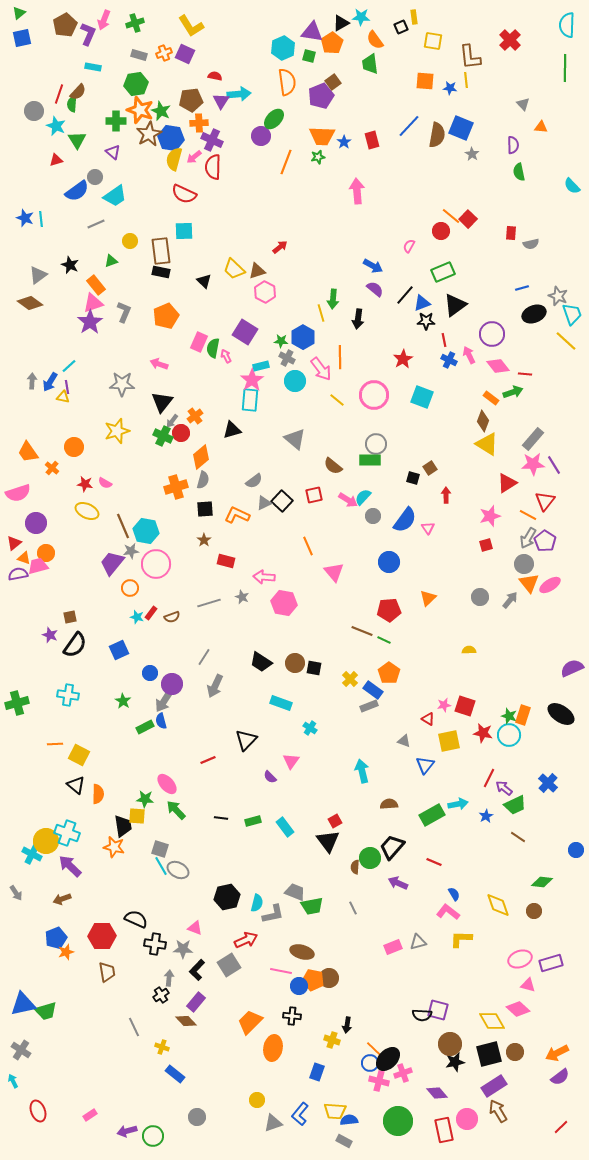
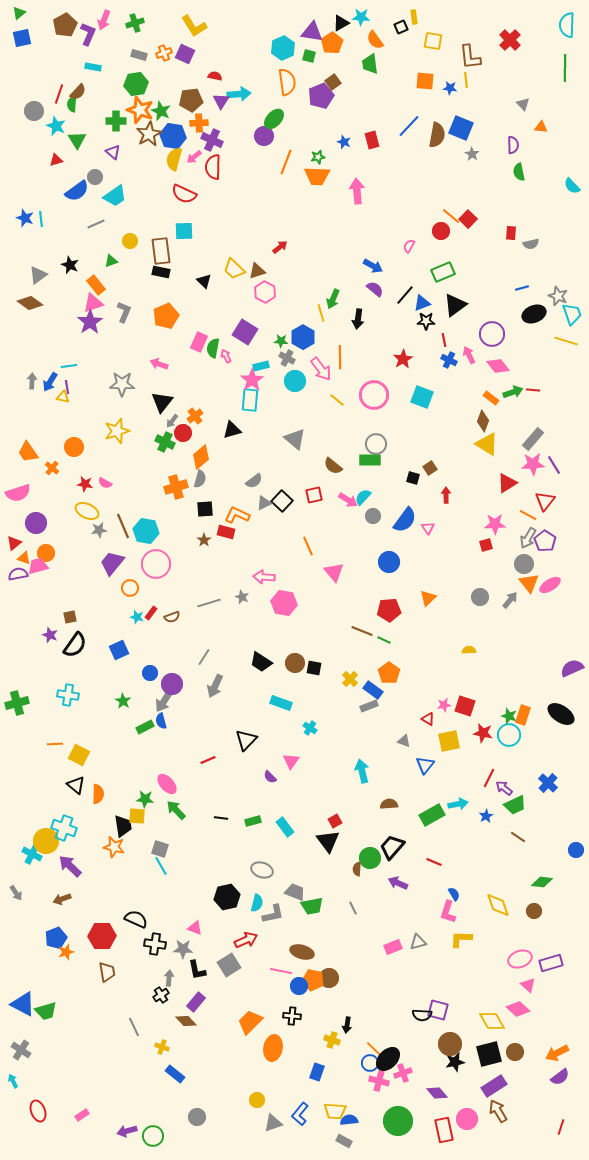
yellow L-shape at (191, 26): moved 3 px right
purple circle at (261, 136): moved 3 px right
orange trapezoid at (322, 136): moved 5 px left, 40 px down
blue hexagon at (171, 138): moved 2 px right, 2 px up
blue star at (344, 142): rotated 16 degrees counterclockwise
green arrow at (333, 299): rotated 18 degrees clockwise
yellow line at (566, 341): rotated 25 degrees counterclockwise
cyan line at (69, 366): rotated 35 degrees clockwise
red line at (525, 374): moved 8 px right, 16 px down
red circle at (181, 433): moved 2 px right
green cross at (163, 436): moved 2 px right, 6 px down
gray semicircle at (203, 480): moved 3 px left, 1 px up
pink star at (490, 516): moved 5 px right, 8 px down; rotated 15 degrees clockwise
gray star at (131, 551): moved 32 px left, 21 px up
red rectangle at (226, 561): moved 29 px up
cyan cross at (67, 833): moved 3 px left, 5 px up
brown semicircle at (355, 867): moved 2 px right, 2 px down
gray ellipse at (178, 870): moved 84 px right; rotated 10 degrees counterclockwise
pink L-shape at (448, 912): rotated 110 degrees counterclockwise
black L-shape at (197, 970): rotated 55 degrees counterclockwise
pink triangle at (528, 985): rotated 28 degrees clockwise
blue triangle at (23, 1004): rotated 40 degrees clockwise
pink rectangle at (90, 1115): moved 8 px left
red line at (561, 1127): rotated 28 degrees counterclockwise
